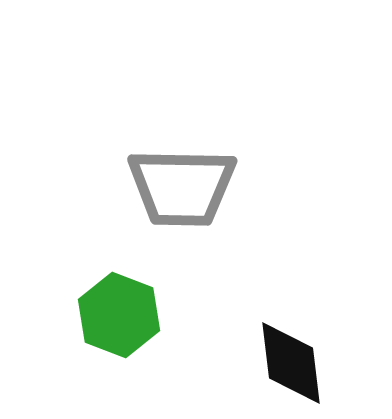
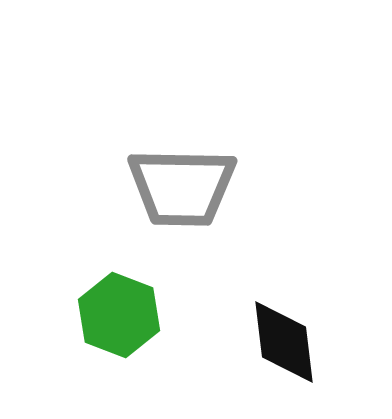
black diamond: moved 7 px left, 21 px up
